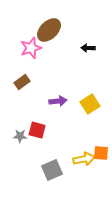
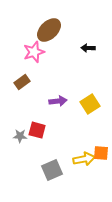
pink star: moved 3 px right, 4 px down
